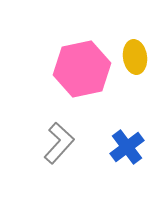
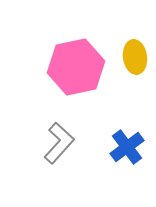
pink hexagon: moved 6 px left, 2 px up
